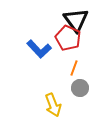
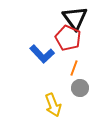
black triangle: moved 1 px left, 2 px up
blue L-shape: moved 3 px right, 5 px down
